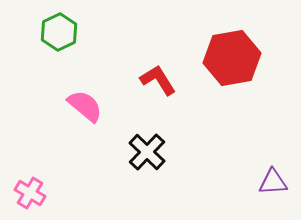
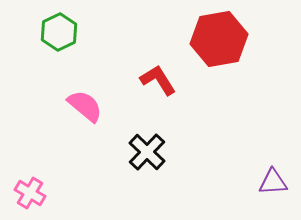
red hexagon: moved 13 px left, 19 px up
